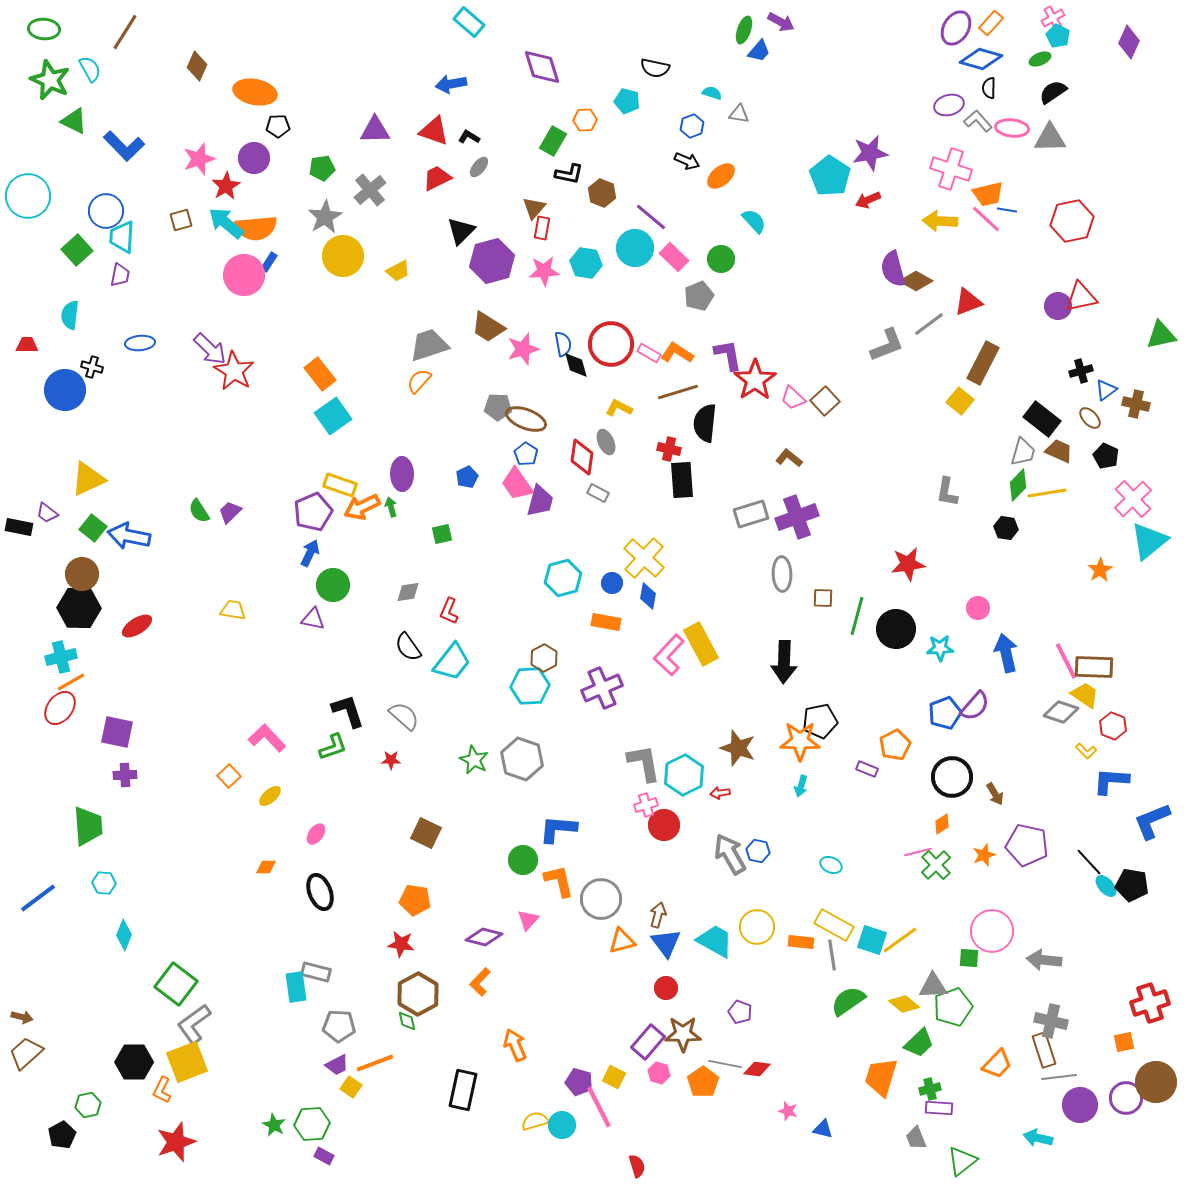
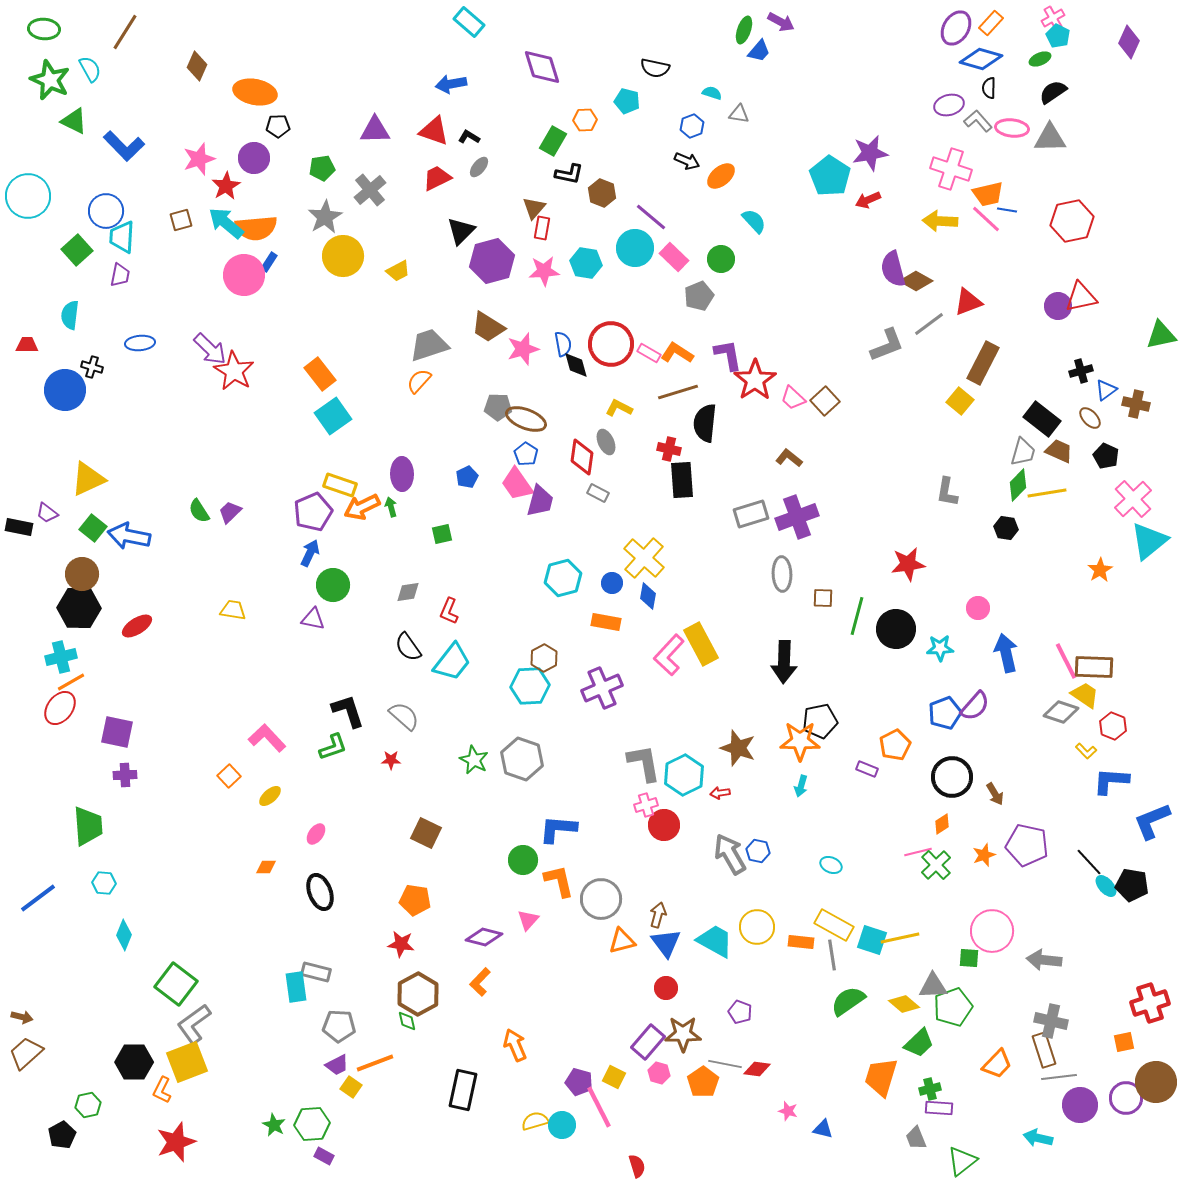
yellow line at (900, 940): moved 2 px up; rotated 24 degrees clockwise
